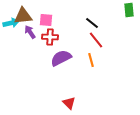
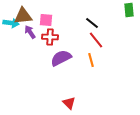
cyan arrow: rotated 21 degrees clockwise
